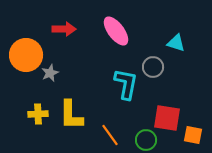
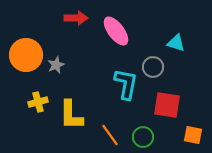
red arrow: moved 12 px right, 11 px up
gray star: moved 6 px right, 8 px up
yellow cross: moved 12 px up; rotated 12 degrees counterclockwise
red square: moved 13 px up
green circle: moved 3 px left, 3 px up
